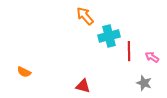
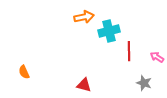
orange arrow: moved 1 px left, 1 px down; rotated 120 degrees clockwise
cyan cross: moved 5 px up
pink arrow: moved 5 px right
orange semicircle: rotated 40 degrees clockwise
red triangle: moved 1 px right, 1 px up
